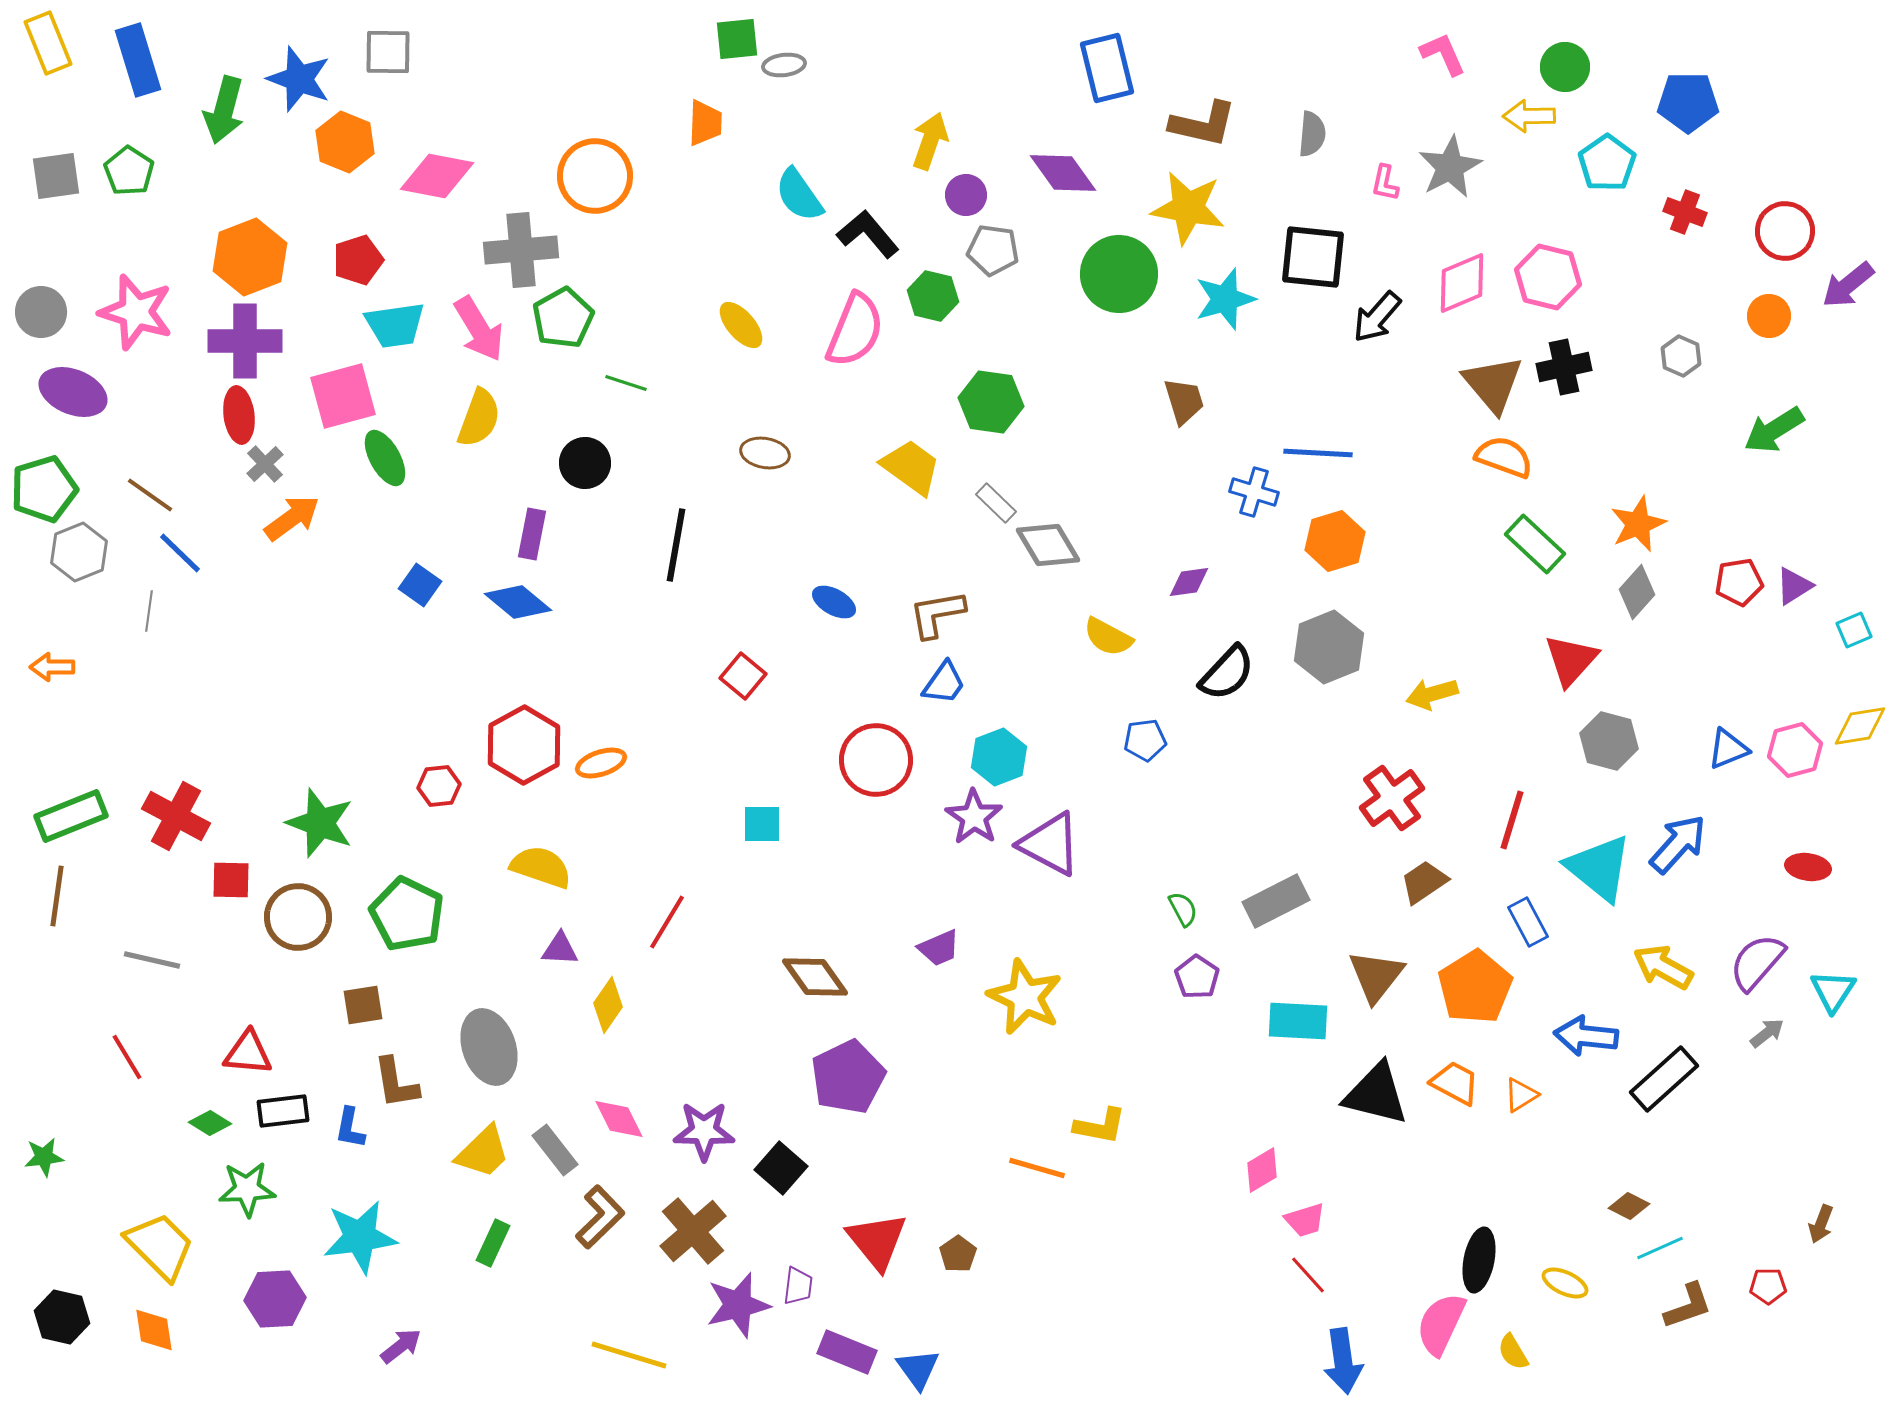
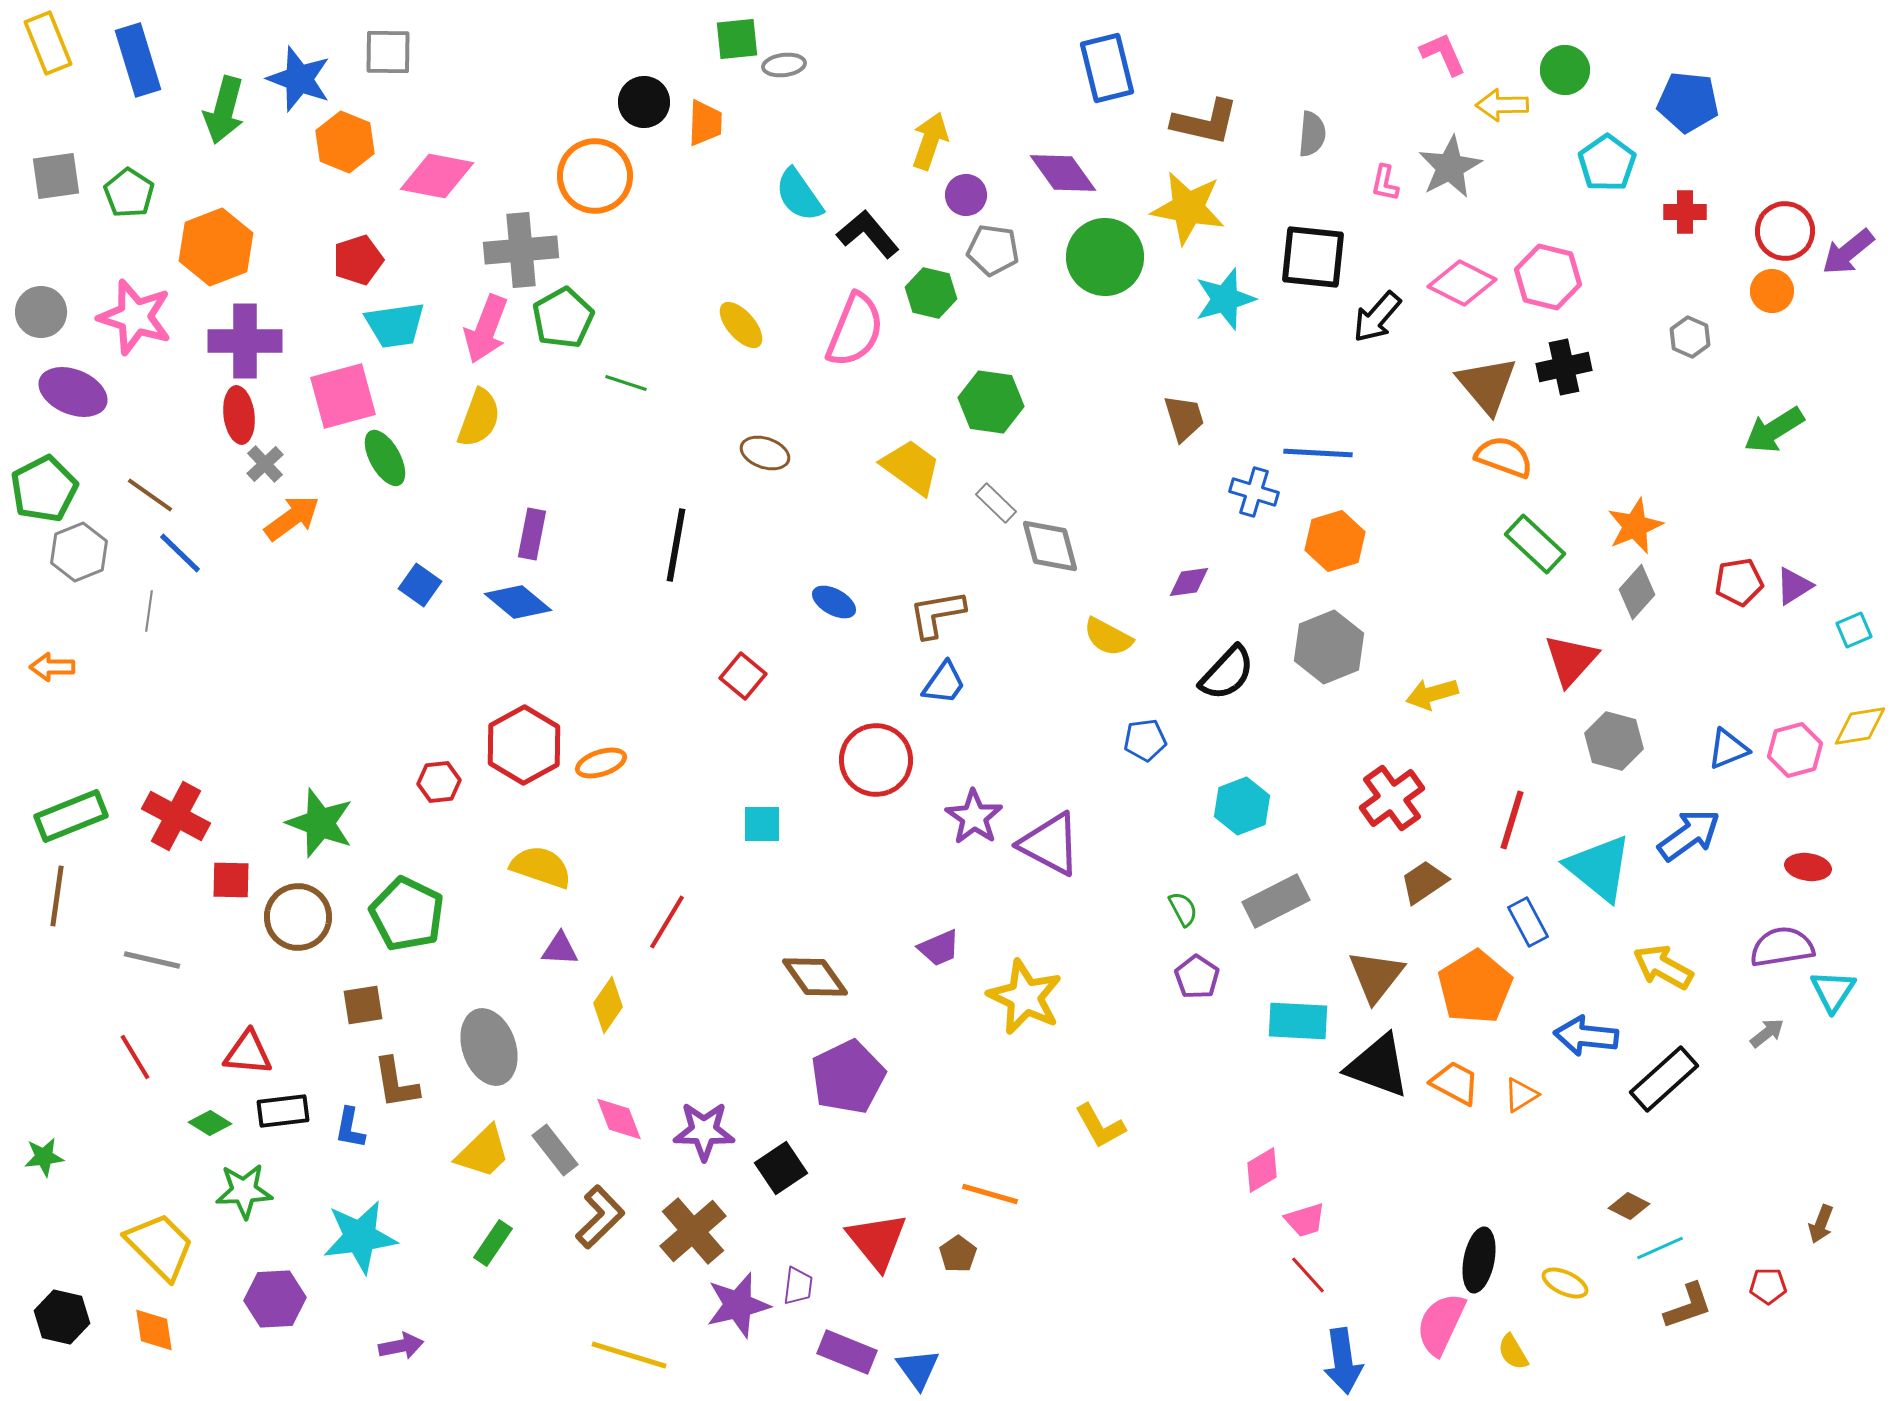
green circle at (1565, 67): moved 3 px down
blue pentagon at (1688, 102): rotated 6 degrees clockwise
yellow arrow at (1529, 116): moved 27 px left, 11 px up
brown L-shape at (1203, 124): moved 2 px right, 2 px up
green pentagon at (129, 171): moved 22 px down
red cross at (1685, 212): rotated 21 degrees counterclockwise
orange hexagon at (250, 257): moved 34 px left, 10 px up
green circle at (1119, 274): moved 14 px left, 17 px up
pink diamond at (1462, 283): rotated 50 degrees clockwise
purple arrow at (1848, 285): moved 33 px up
green hexagon at (933, 296): moved 2 px left, 3 px up
pink star at (136, 312): moved 1 px left, 5 px down
orange circle at (1769, 316): moved 3 px right, 25 px up
pink arrow at (479, 329): moved 7 px right; rotated 52 degrees clockwise
gray hexagon at (1681, 356): moved 9 px right, 19 px up
brown triangle at (1493, 384): moved 6 px left, 1 px down
brown trapezoid at (1184, 401): moved 17 px down
brown ellipse at (765, 453): rotated 9 degrees clockwise
black circle at (585, 463): moved 59 px right, 361 px up
green pentagon at (44, 489): rotated 10 degrees counterclockwise
orange star at (1638, 524): moved 3 px left, 2 px down
gray diamond at (1048, 545): moved 2 px right, 1 px down; rotated 16 degrees clockwise
gray hexagon at (1609, 741): moved 5 px right
cyan hexagon at (999, 757): moved 243 px right, 49 px down
red hexagon at (439, 786): moved 4 px up
blue arrow at (1678, 844): moved 11 px right, 9 px up; rotated 12 degrees clockwise
purple semicircle at (1757, 962): moved 25 px right, 15 px up; rotated 40 degrees clockwise
red line at (127, 1057): moved 8 px right
black triangle at (1376, 1094): moved 2 px right, 28 px up; rotated 6 degrees clockwise
pink diamond at (619, 1119): rotated 6 degrees clockwise
yellow L-shape at (1100, 1126): rotated 50 degrees clockwise
black square at (781, 1168): rotated 15 degrees clockwise
orange line at (1037, 1168): moved 47 px left, 26 px down
green star at (247, 1189): moved 3 px left, 2 px down
green rectangle at (493, 1243): rotated 9 degrees clockwise
purple arrow at (401, 1346): rotated 27 degrees clockwise
